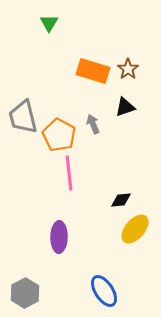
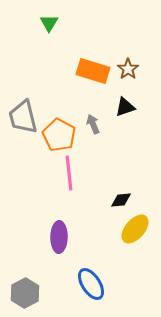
blue ellipse: moved 13 px left, 7 px up
